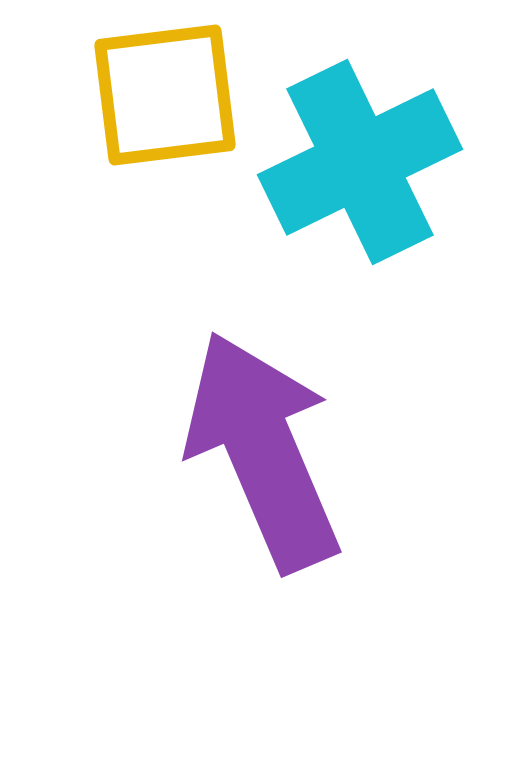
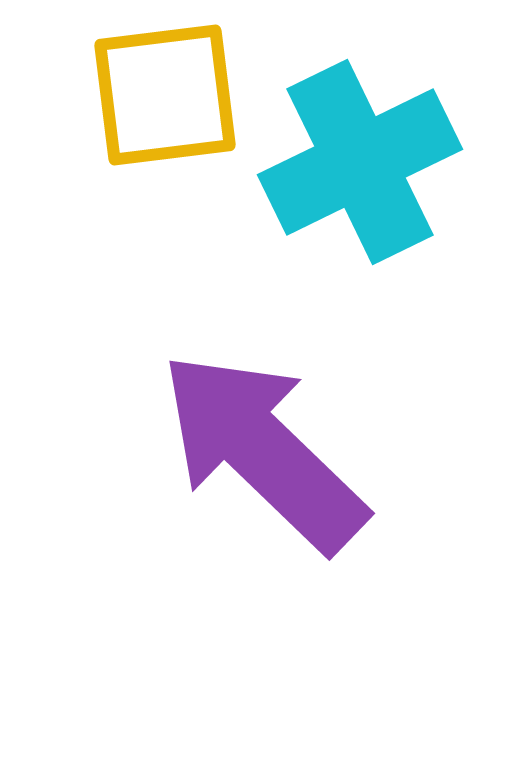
purple arrow: rotated 23 degrees counterclockwise
